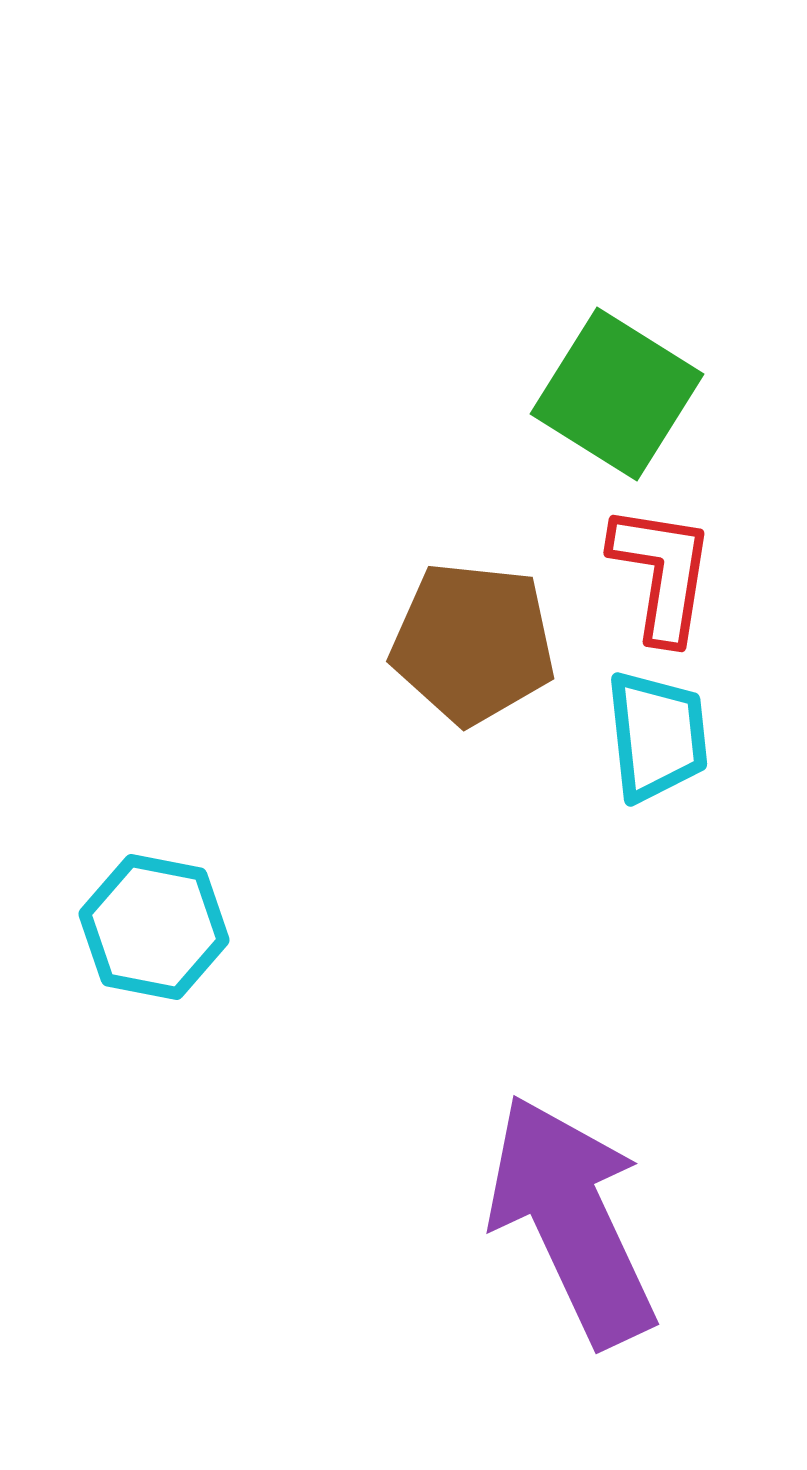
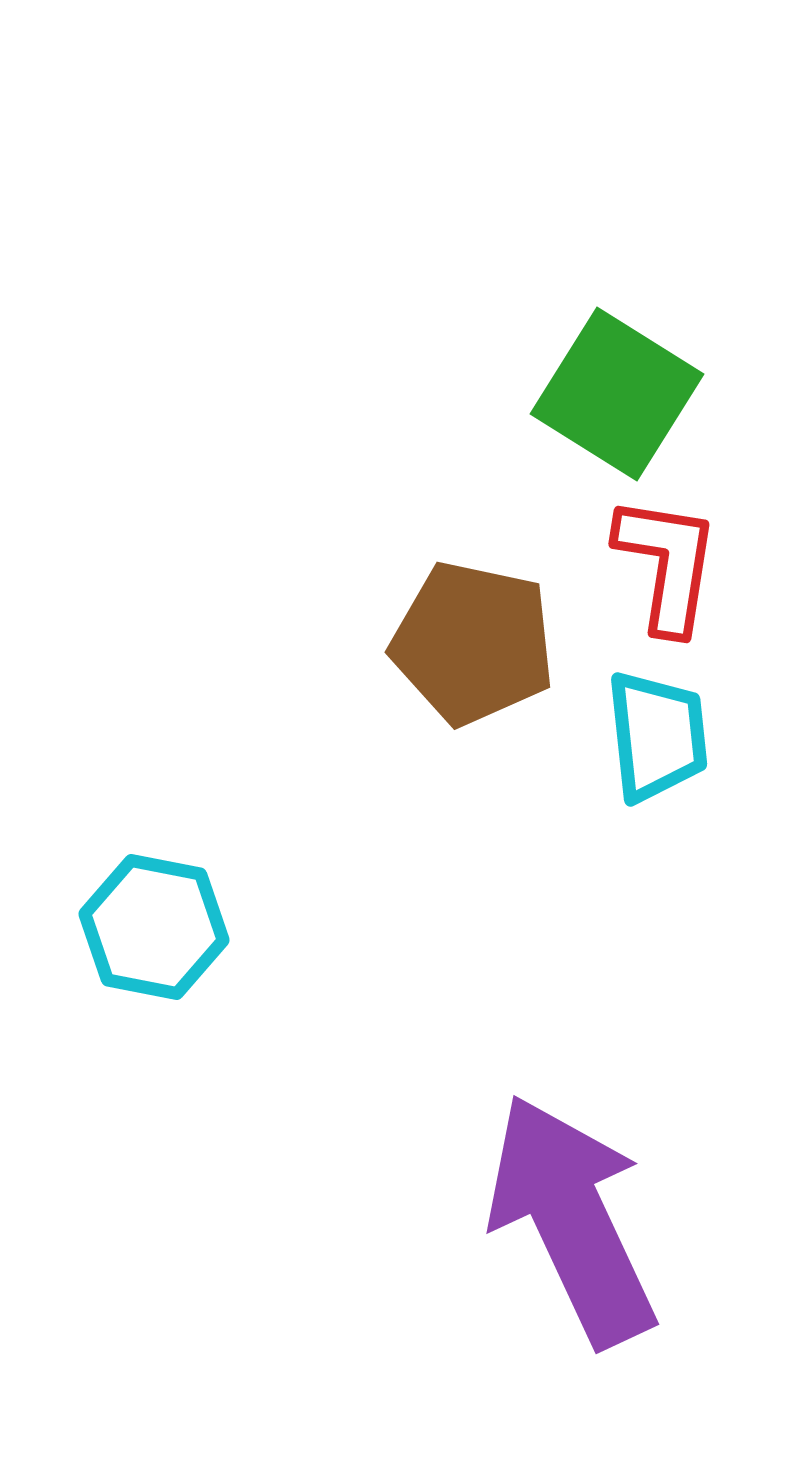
red L-shape: moved 5 px right, 9 px up
brown pentagon: rotated 6 degrees clockwise
